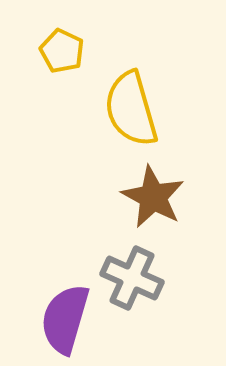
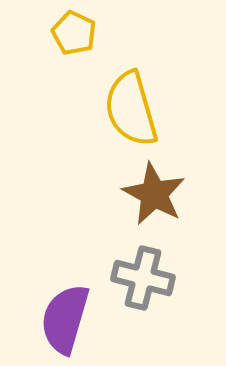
yellow pentagon: moved 12 px right, 18 px up
brown star: moved 1 px right, 3 px up
gray cross: moved 11 px right; rotated 10 degrees counterclockwise
